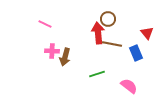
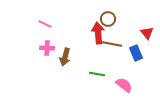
pink cross: moved 5 px left, 3 px up
green line: rotated 28 degrees clockwise
pink semicircle: moved 5 px left, 1 px up
